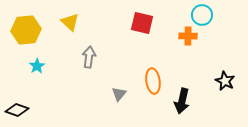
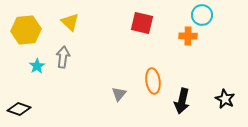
gray arrow: moved 26 px left
black star: moved 18 px down
black diamond: moved 2 px right, 1 px up
